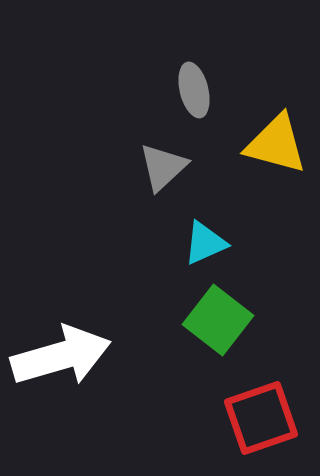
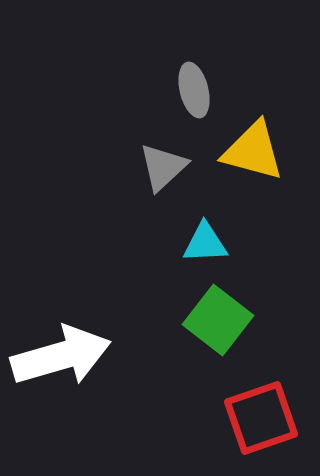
yellow triangle: moved 23 px left, 7 px down
cyan triangle: rotated 21 degrees clockwise
